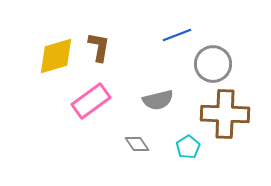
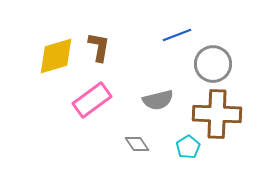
pink rectangle: moved 1 px right, 1 px up
brown cross: moved 8 px left
